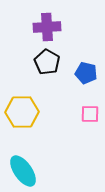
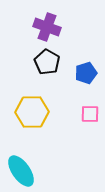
purple cross: rotated 24 degrees clockwise
blue pentagon: rotated 30 degrees counterclockwise
yellow hexagon: moved 10 px right
cyan ellipse: moved 2 px left
